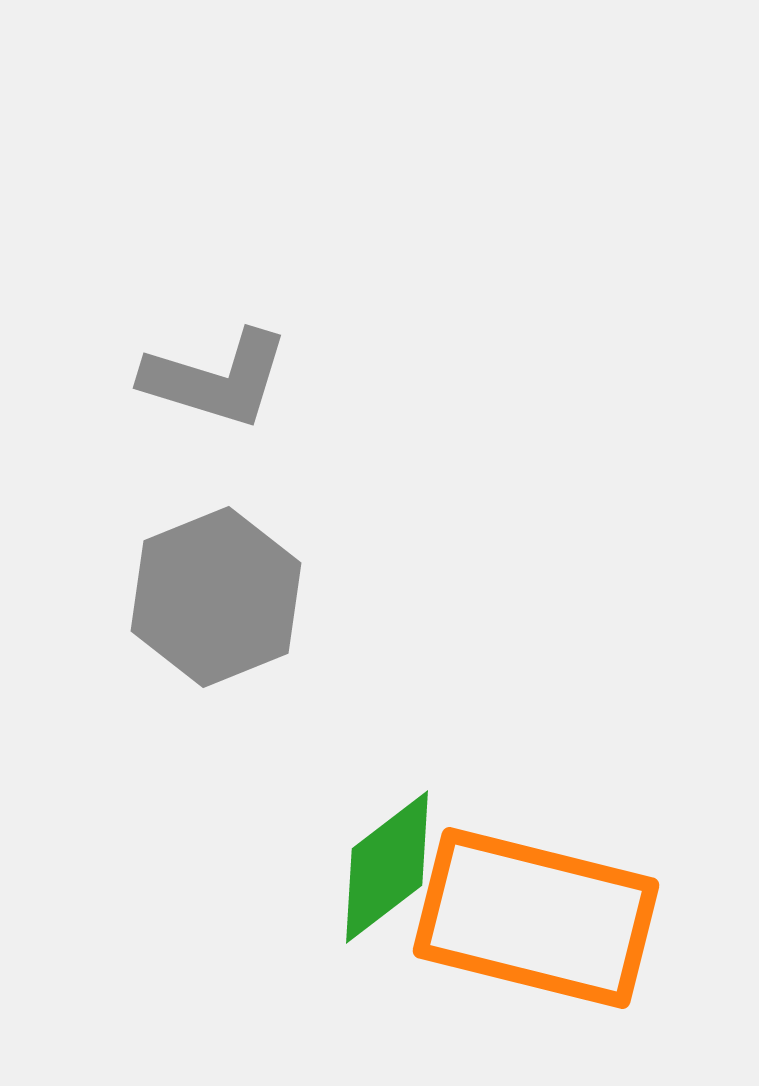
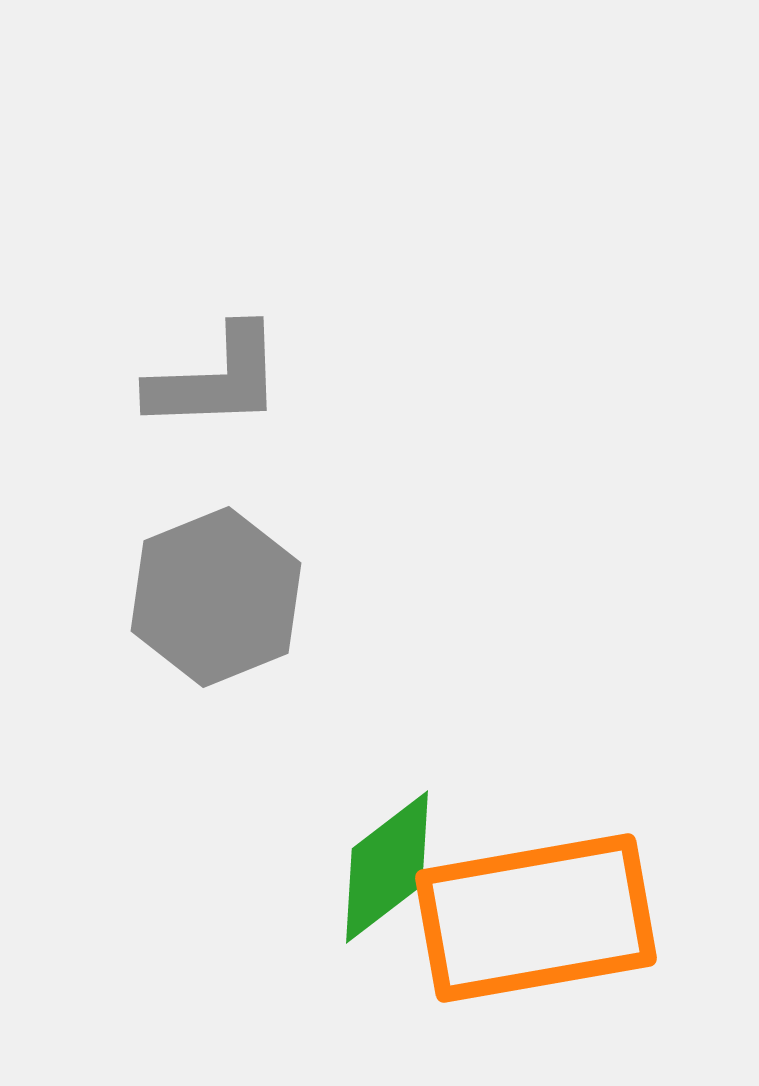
gray L-shape: rotated 19 degrees counterclockwise
orange rectangle: rotated 24 degrees counterclockwise
